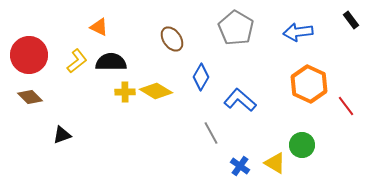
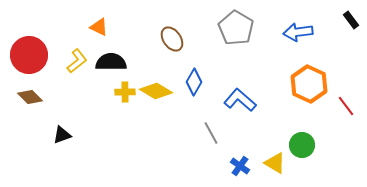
blue diamond: moved 7 px left, 5 px down
